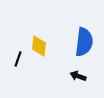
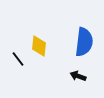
black line: rotated 56 degrees counterclockwise
